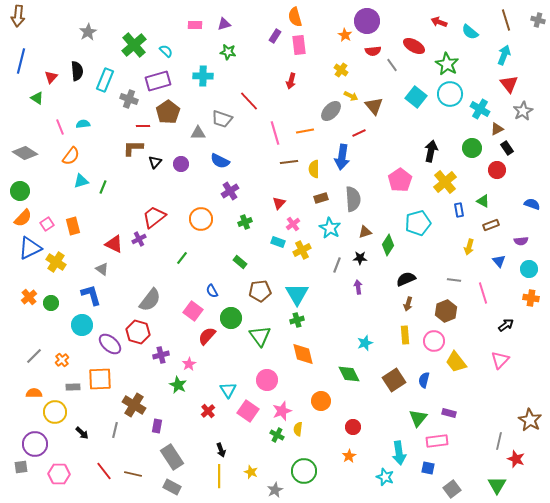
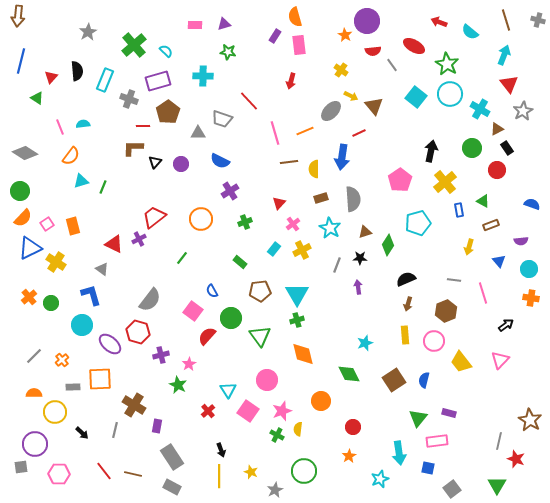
orange line at (305, 131): rotated 12 degrees counterclockwise
cyan rectangle at (278, 242): moved 4 px left, 7 px down; rotated 72 degrees counterclockwise
yellow trapezoid at (456, 362): moved 5 px right
cyan star at (385, 477): moved 5 px left, 2 px down; rotated 30 degrees clockwise
